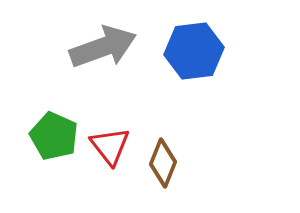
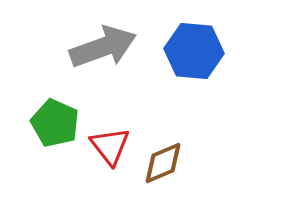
blue hexagon: rotated 12 degrees clockwise
green pentagon: moved 1 px right, 13 px up
brown diamond: rotated 45 degrees clockwise
